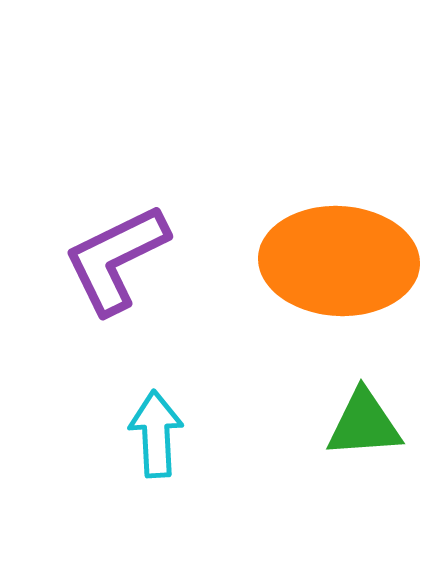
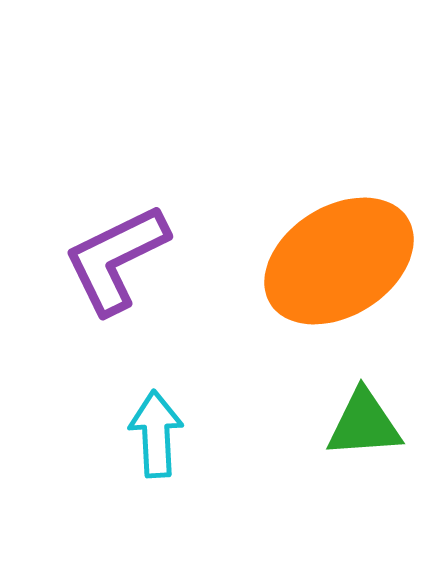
orange ellipse: rotated 35 degrees counterclockwise
